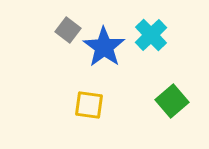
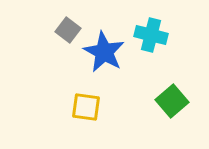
cyan cross: rotated 32 degrees counterclockwise
blue star: moved 5 px down; rotated 6 degrees counterclockwise
yellow square: moved 3 px left, 2 px down
